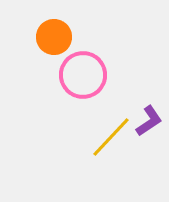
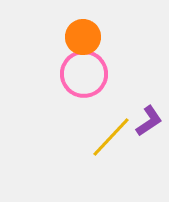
orange circle: moved 29 px right
pink circle: moved 1 px right, 1 px up
